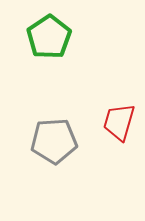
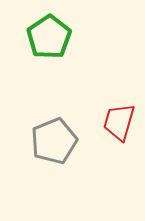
gray pentagon: rotated 18 degrees counterclockwise
